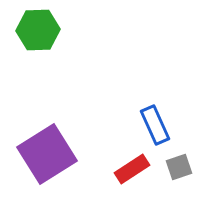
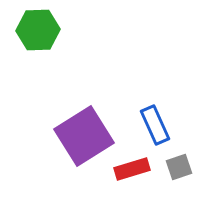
purple square: moved 37 px right, 18 px up
red rectangle: rotated 16 degrees clockwise
